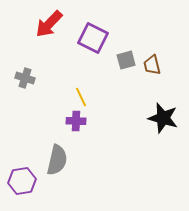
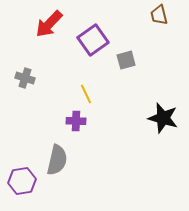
purple square: moved 2 px down; rotated 28 degrees clockwise
brown trapezoid: moved 7 px right, 50 px up
yellow line: moved 5 px right, 3 px up
